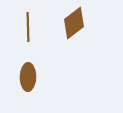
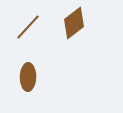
brown line: rotated 44 degrees clockwise
